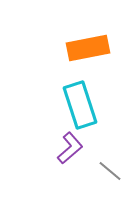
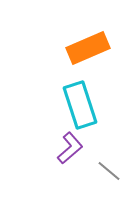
orange rectangle: rotated 12 degrees counterclockwise
gray line: moved 1 px left
